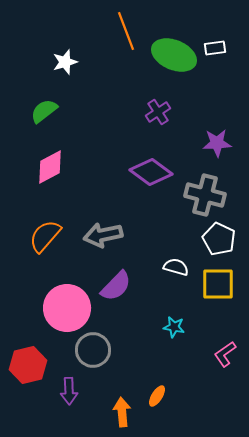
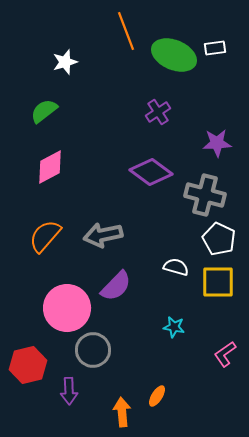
yellow square: moved 2 px up
